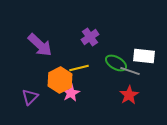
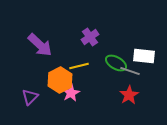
yellow line: moved 2 px up
